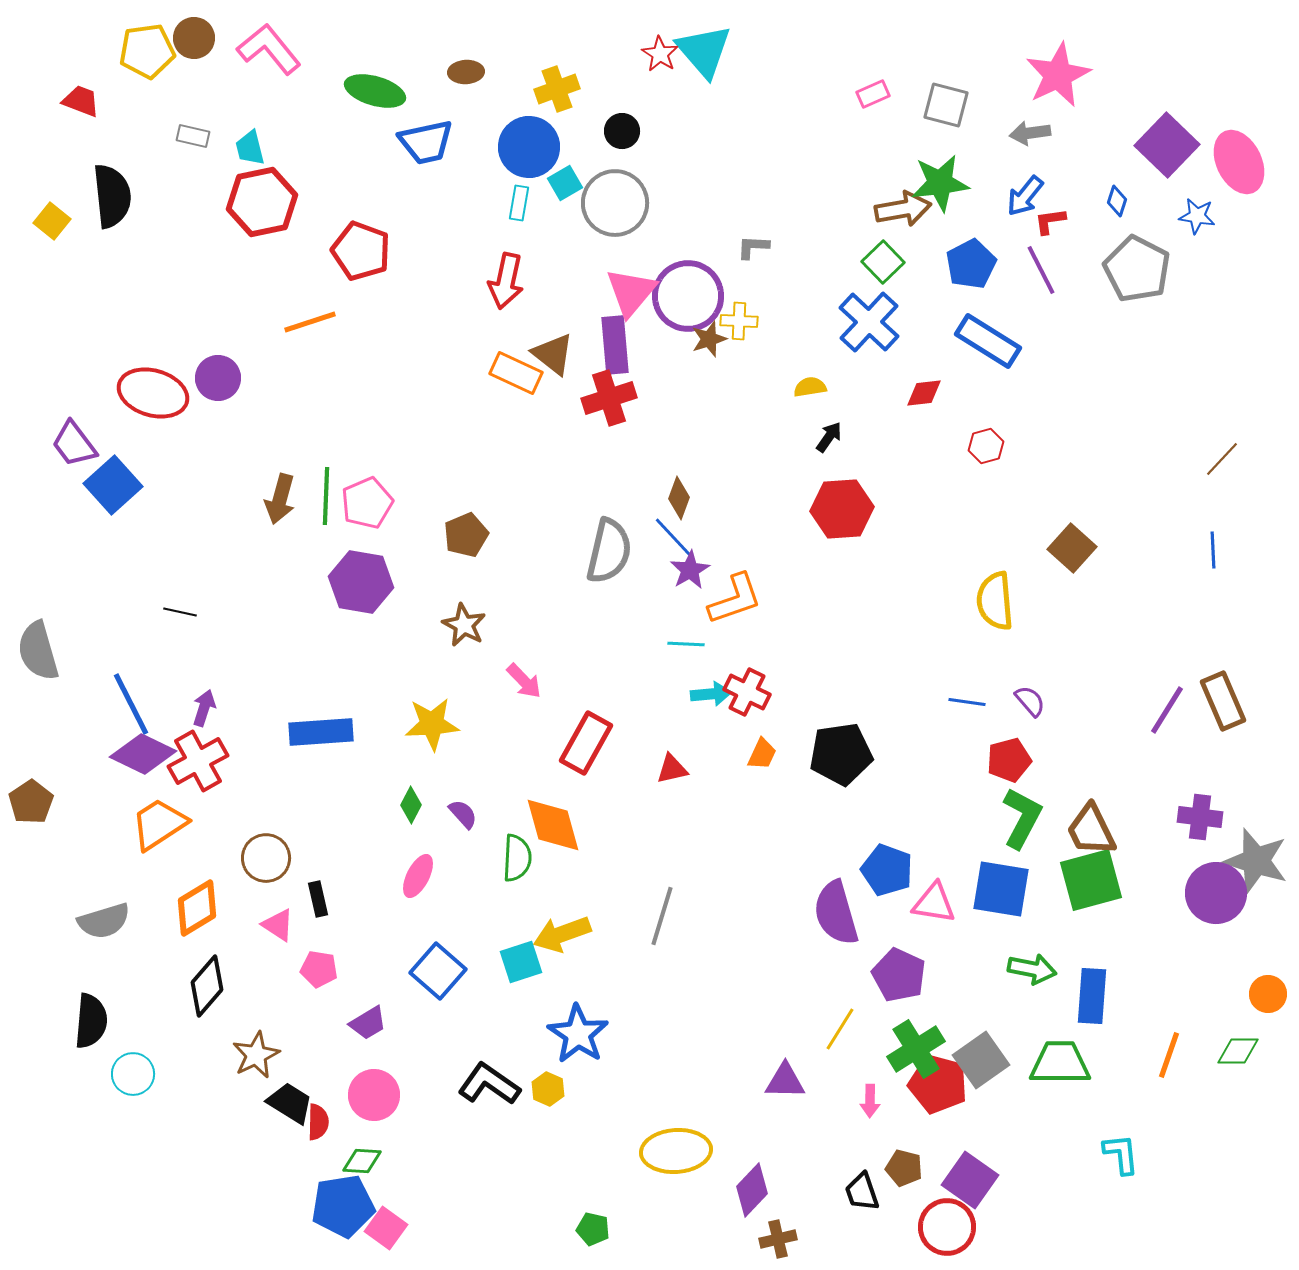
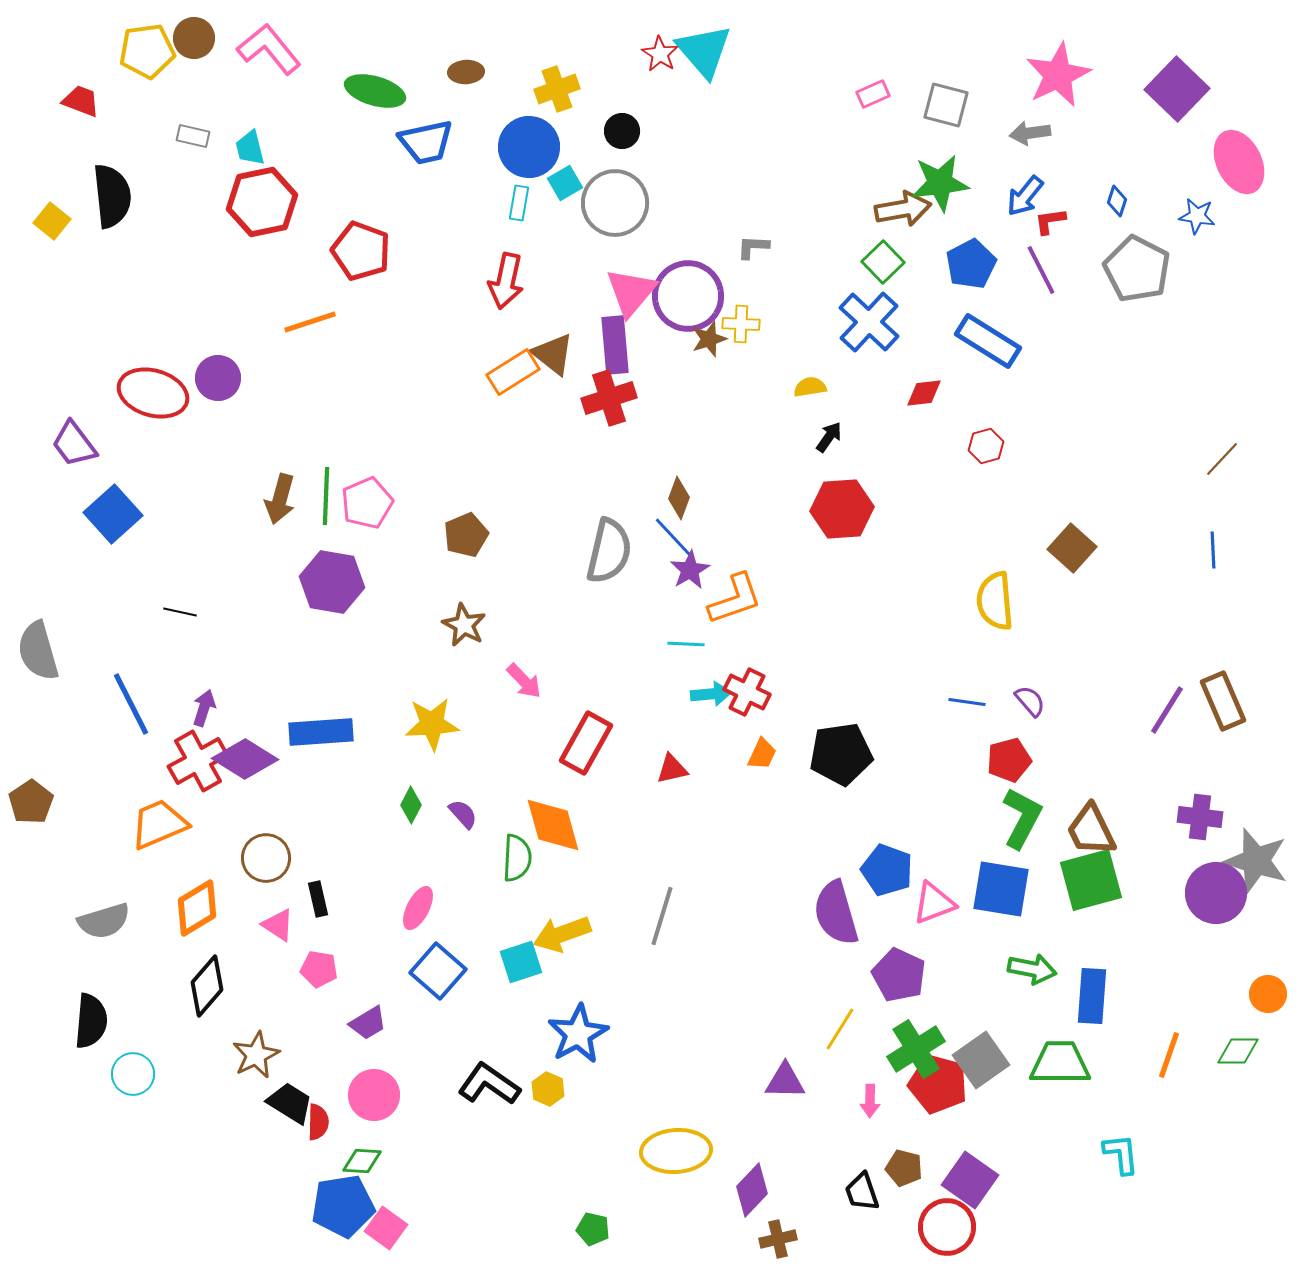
purple square at (1167, 145): moved 10 px right, 56 px up
yellow cross at (739, 321): moved 2 px right, 3 px down
orange rectangle at (516, 373): moved 3 px left, 1 px up; rotated 57 degrees counterclockwise
blue square at (113, 485): moved 29 px down
purple hexagon at (361, 582): moved 29 px left
purple diamond at (143, 754): moved 102 px right, 5 px down; rotated 6 degrees clockwise
orange trapezoid at (159, 824): rotated 10 degrees clockwise
pink ellipse at (418, 876): moved 32 px down
pink triangle at (934, 903): rotated 30 degrees counterclockwise
blue star at (578, 1034): rotated 10 degrees clockwise
